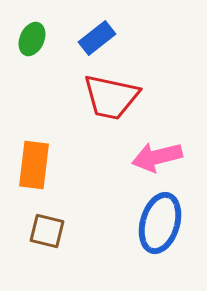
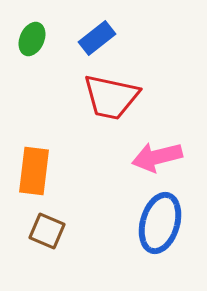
orange rectangle: moved 6 px down
brown square: rotated 9 degrees clockwise
